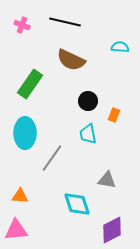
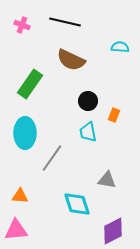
cyan trapezoid: moved 2 px up
purple diamond: moved 1 px right, 1 px down
